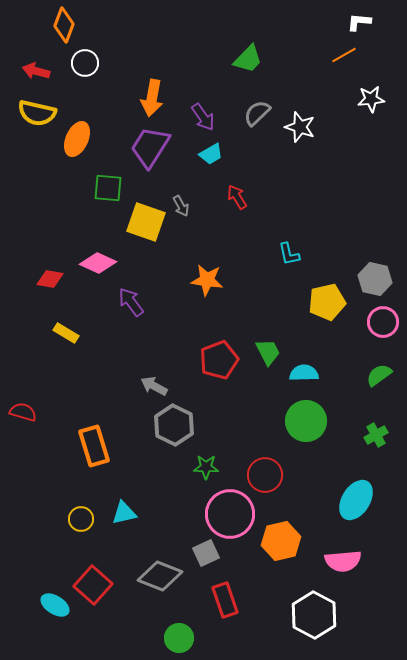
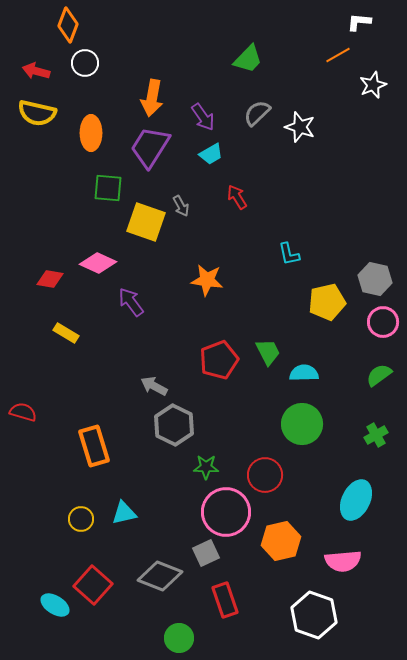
orange diamond at (64, 25): moved 4 px right
orange line at (344, 55): moved 6 px left
white star at (371, 99): moved 2 px right, 14 px up; rotated 16 degrees counterclockwise
orange ellipse at (77, 139): moved 14 px right, 6 px up; rotated 24 degrees counterclockwise
green circle at (306, 421): moved 4 px left, 3 px down
cyan ellipse at (356, 500): rotated 6 degrees counterclockwise
pink circle at (230, 514): moved 4 px left, 2 px up
white hexagon at (314, 615): rotated 9 degrees counterclockwise
